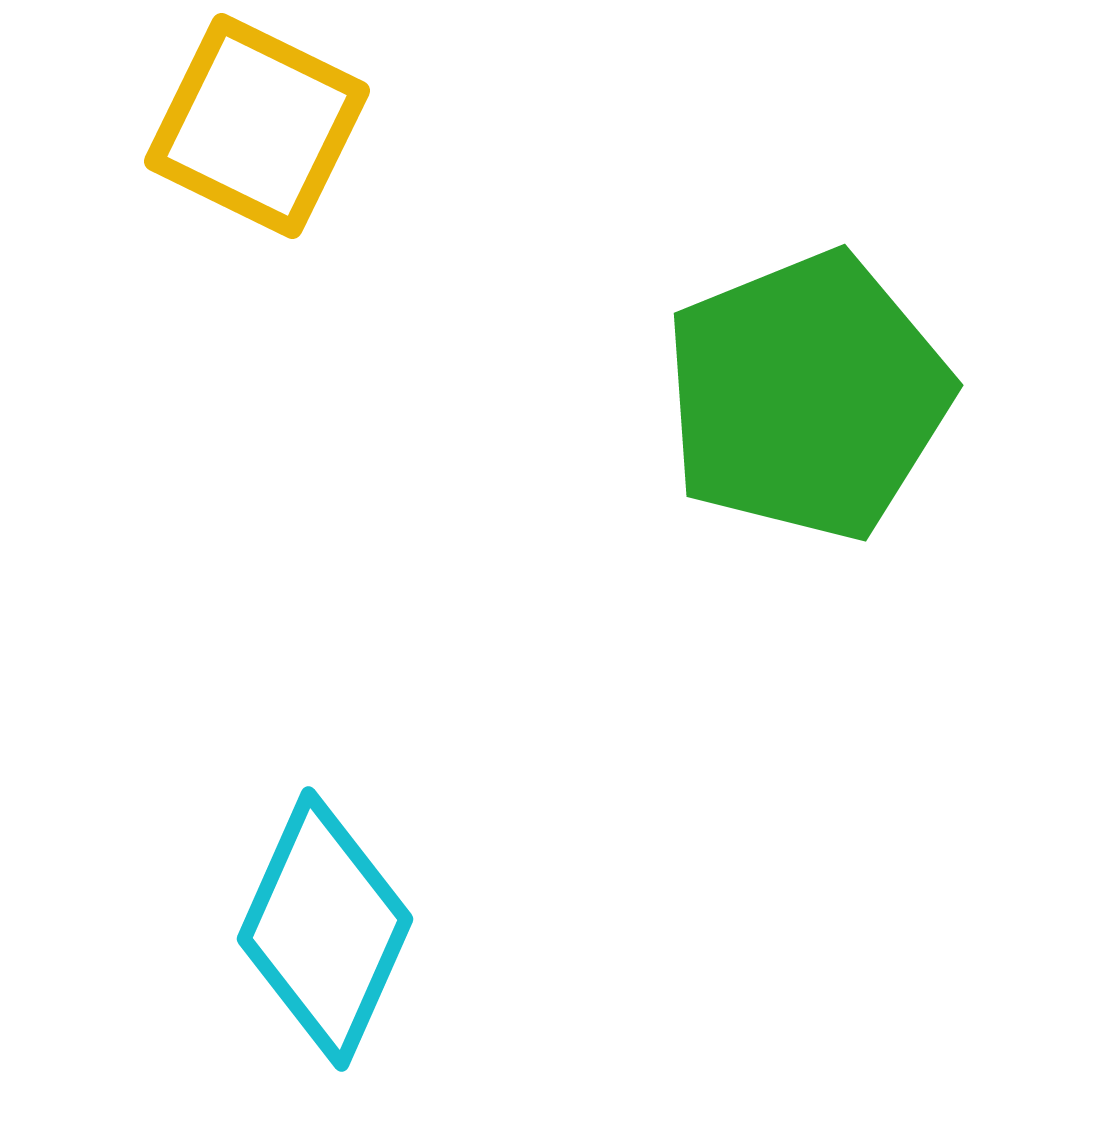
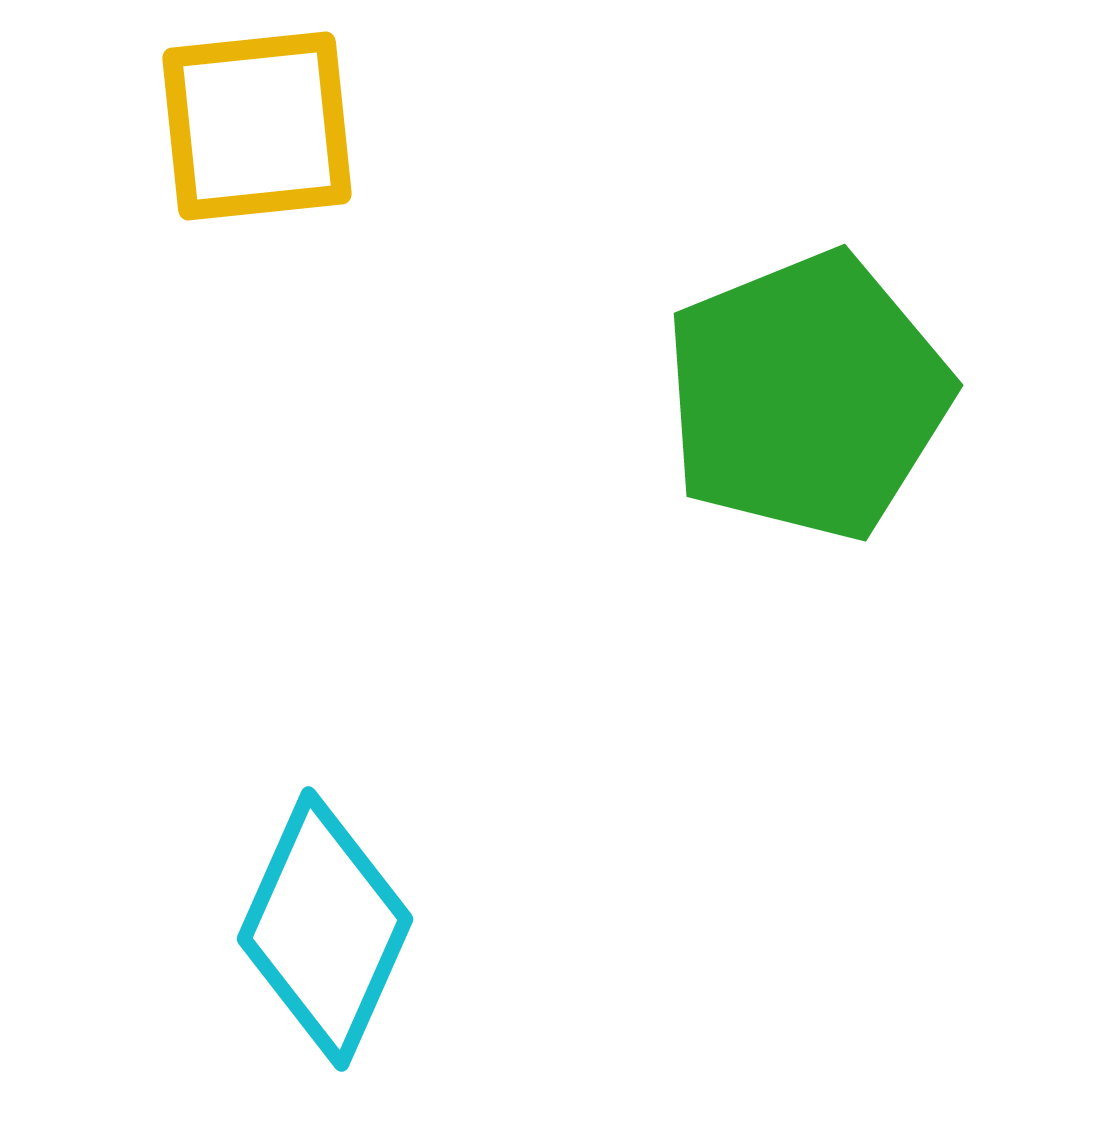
yellow square: rotated 32 degrees counterclockwise
